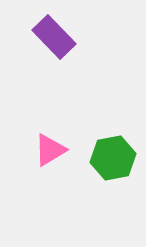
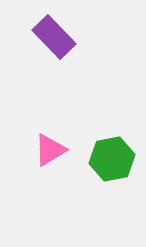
green hexagon: moved 1 px left, 1 px down
